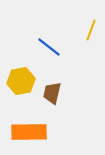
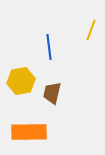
blue line: rotated 45 degrees clockwise
